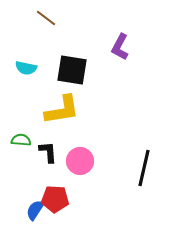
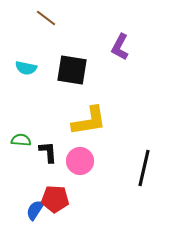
yellow L-shape: moved 27 px right, 11 px down
